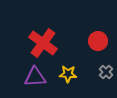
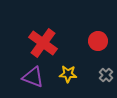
gray cross: moved 3 px down
purple triangle: moved 2 px left; rotated 25 degrees clockwise
